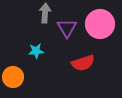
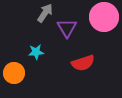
gray arrow: rotated 30 degrees clockwise
pink circle: moved 4 px right, 7 px up
cyan star: moved 1 px down
orange circle: moved 1 px right, 4 px up
